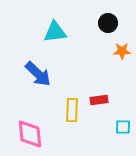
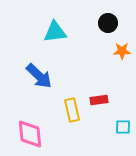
blue arrow: moved 1 px right, 2 px down
yellow rectangle: rotated 15 degrees counterclockwise
